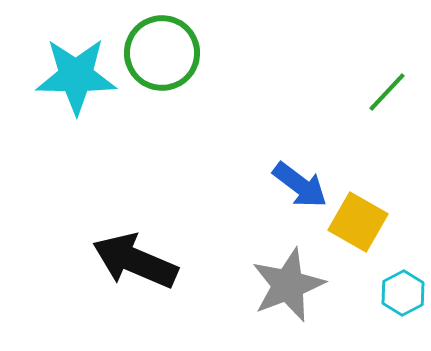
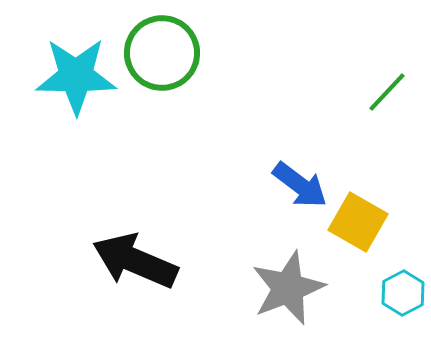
gray star: moved 3 px down
